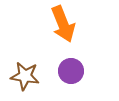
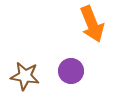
orange arrow: moved 29 px right
